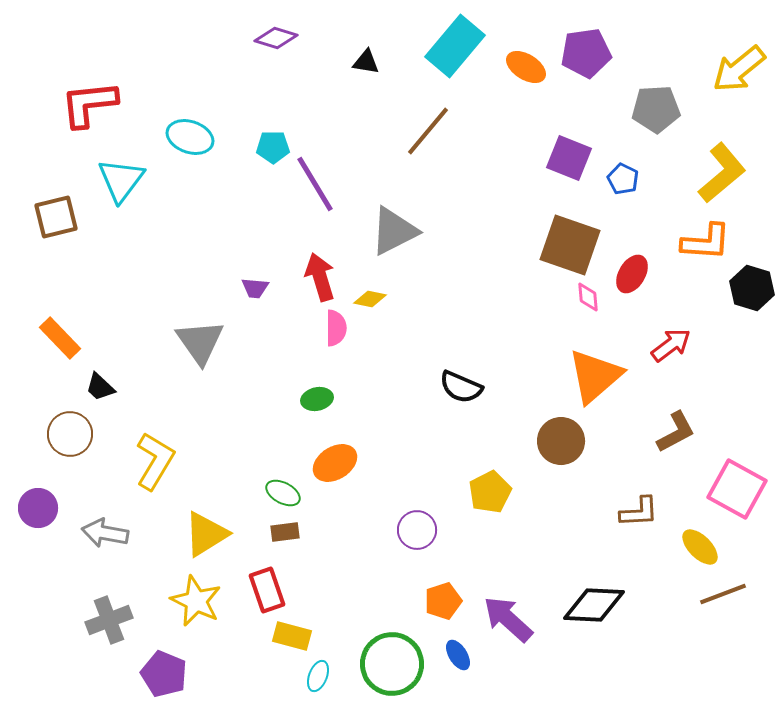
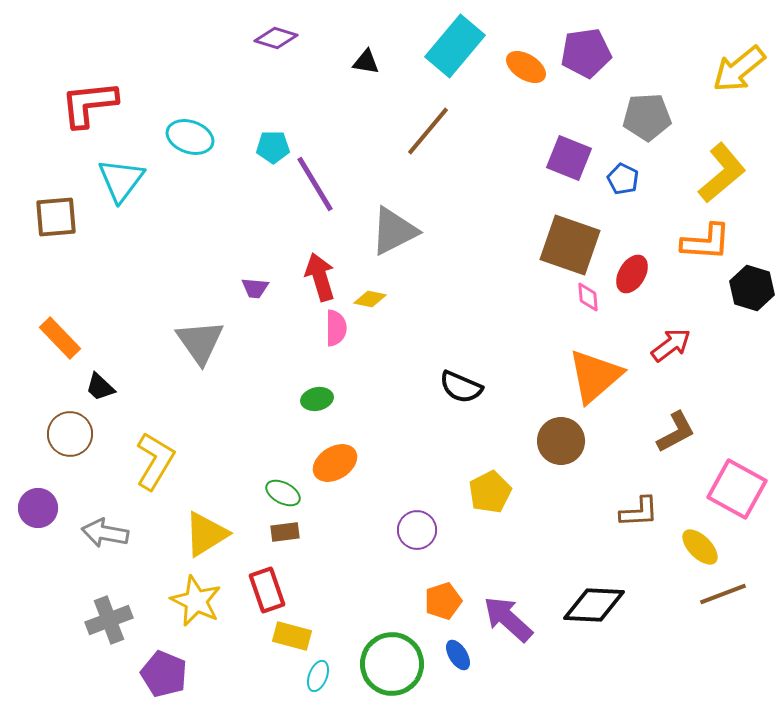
gray pentagon at (656, 109): moved 9 px left, 8 px down
brown square at (56, 217): rotated 9 degrees clockwise
